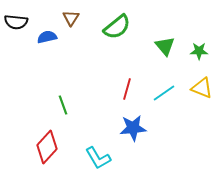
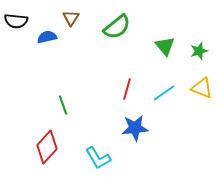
black semicircle: moved 1 px up
green star: rotated 18 degrees counterclockwise
blue star: moved 2 px right
